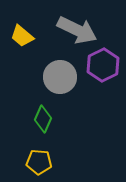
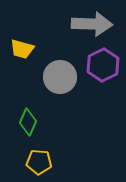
gray arrow: moved 15 px right, 6 px up; rotated 24 degrees counterclockwise
yellow trapezoid: moved 13 px down; rotated 25 degrees counterclockwise
green diamond: moved 15 px left, 3 px down
